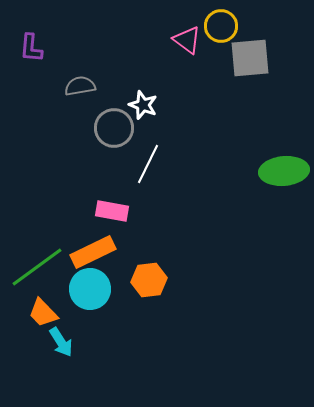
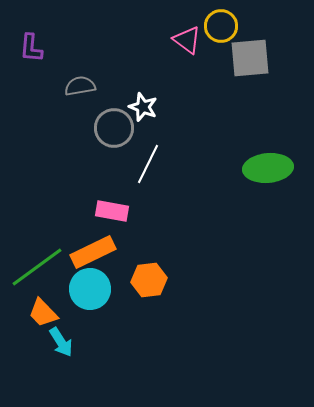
white star: moved 2 px down
green ellipse: moved 16 px left, 3 px up
